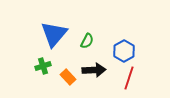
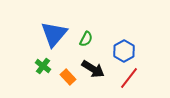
green semicircle: moved 1 px left, 2 px up
green cross: rotated 35 degrees counterclockwise
black arrow: moved 1 px left, 1 px up; rotated 35 degrees clockwise
red line: rotated 20 degrees clockwise
